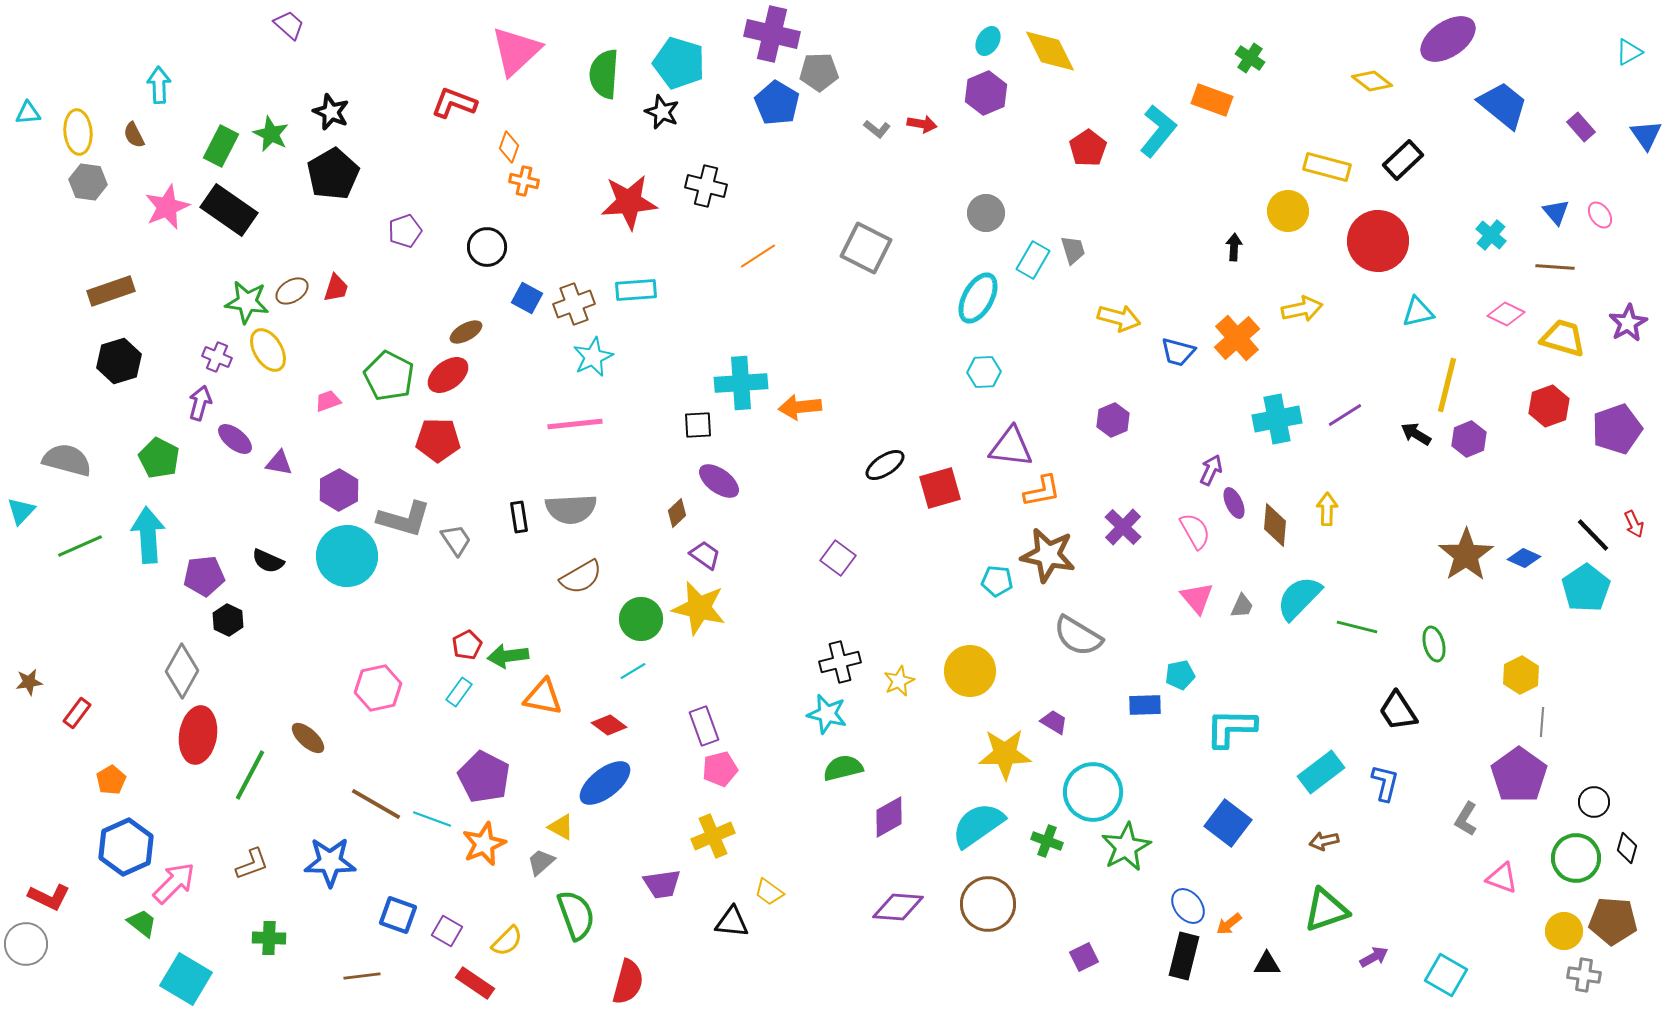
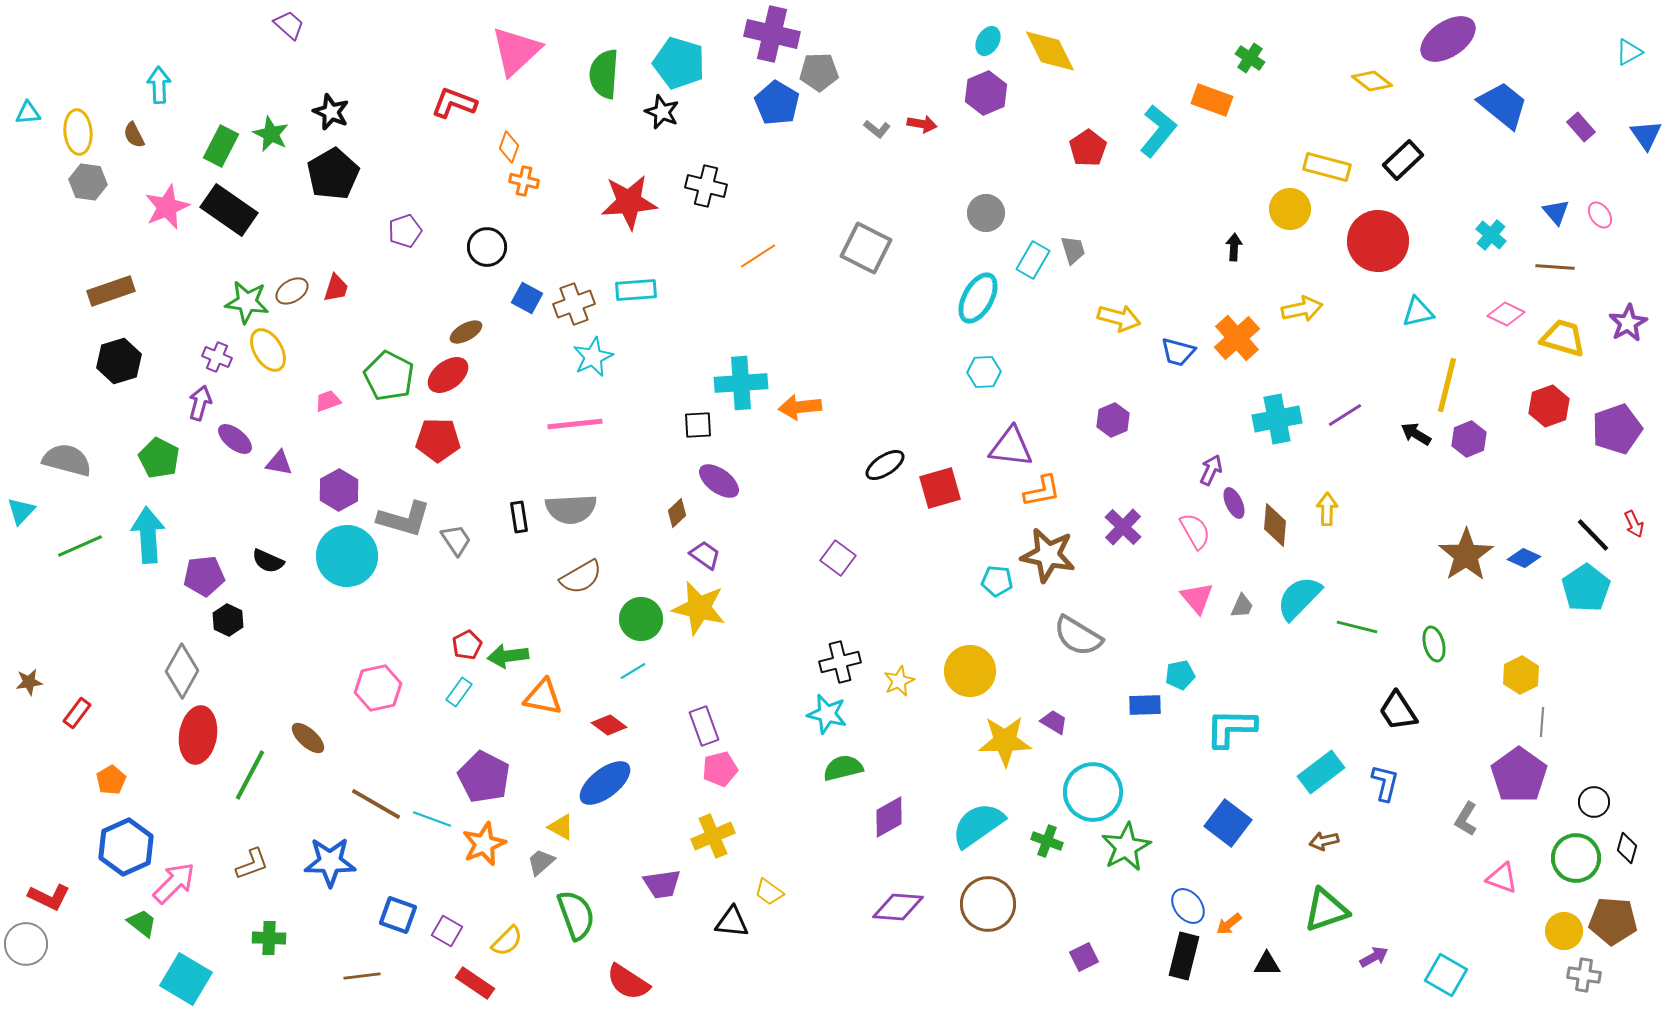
yellow circle at (1288, 211): moved 2 px right, 2 px up
yellow star at (1005, 754): moved 13 px up
red semicircle at (628, 982): rotated 108 degrees clockwise
